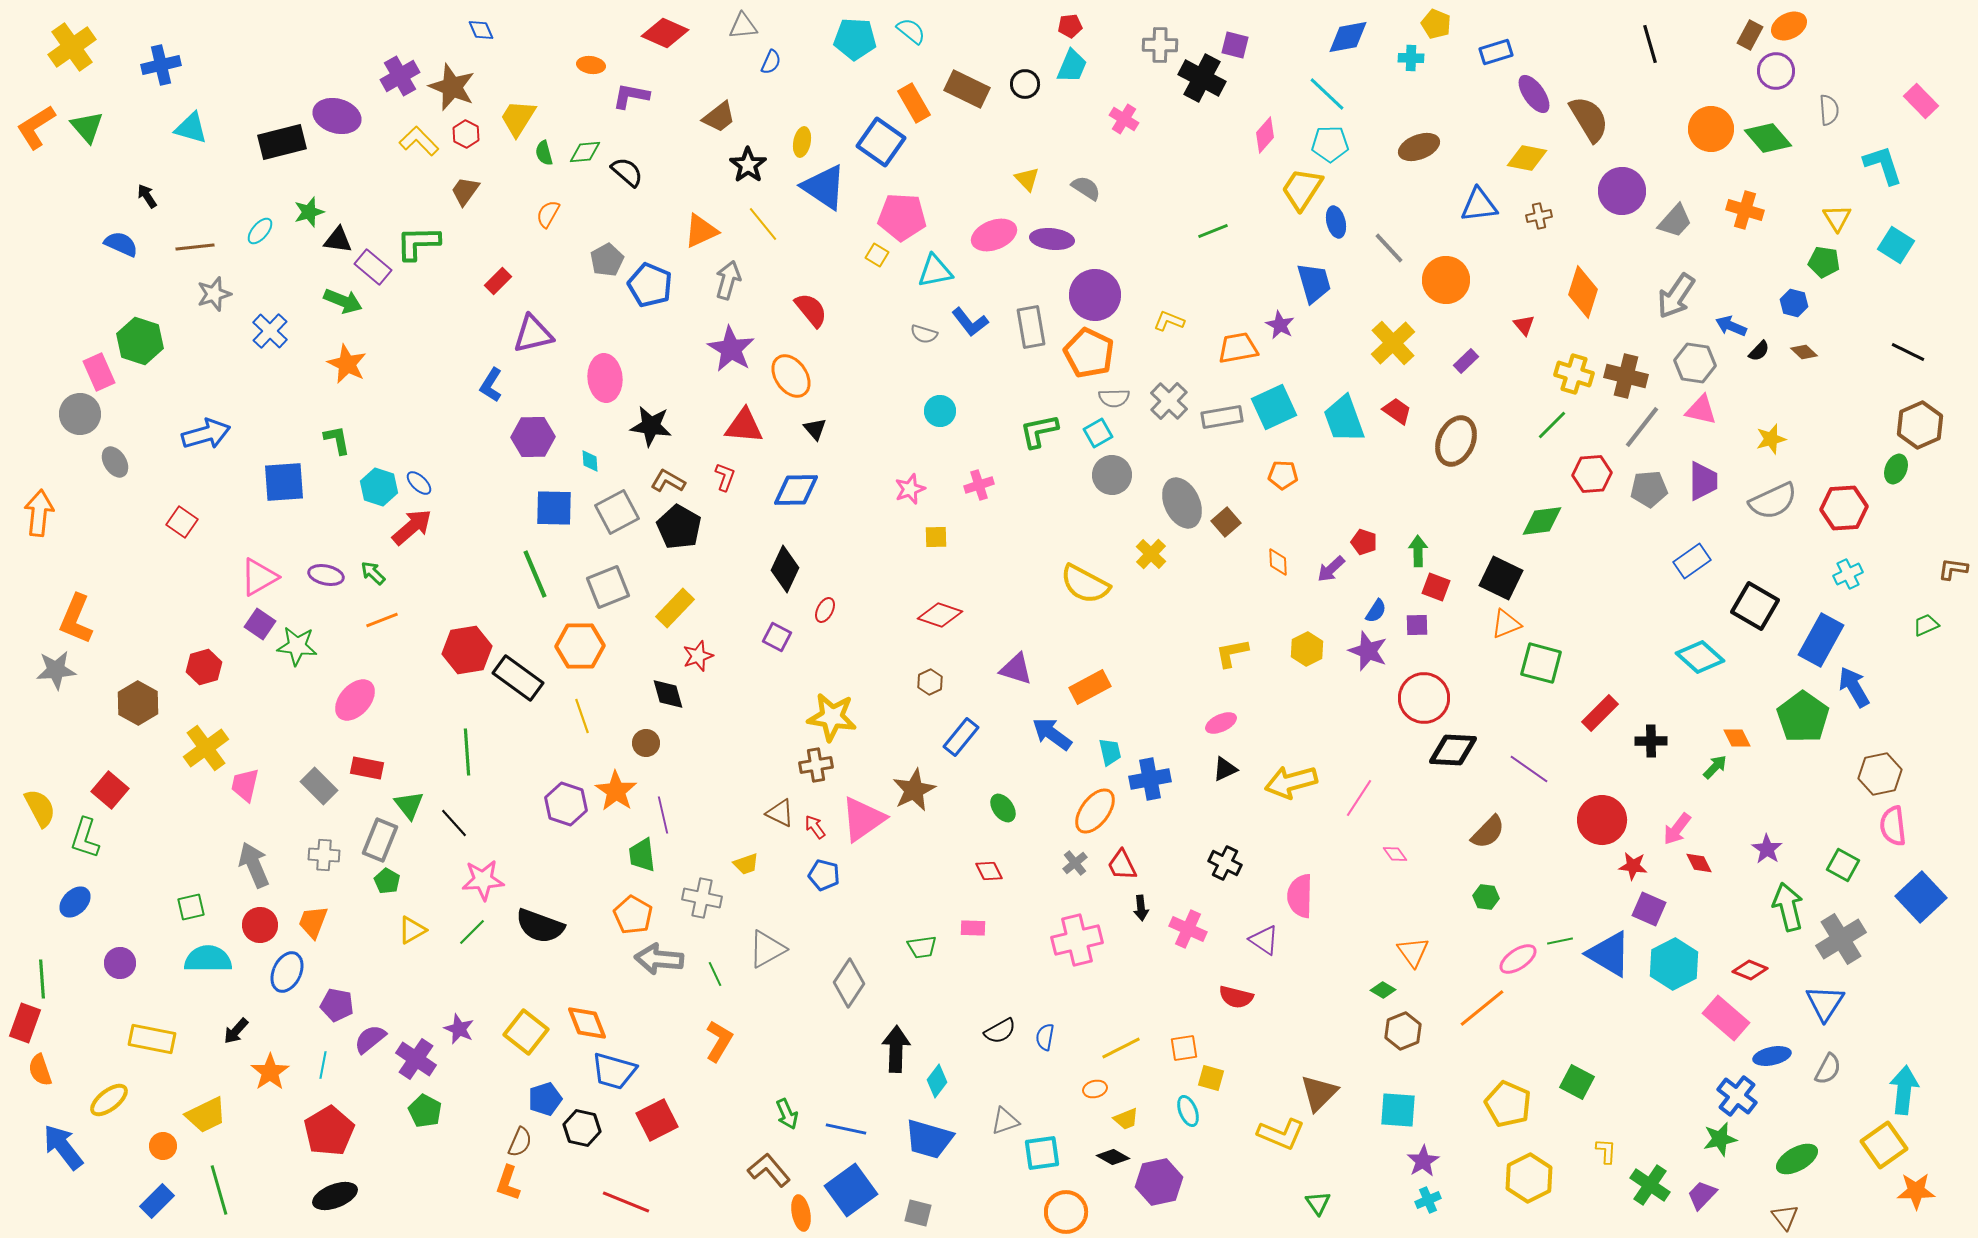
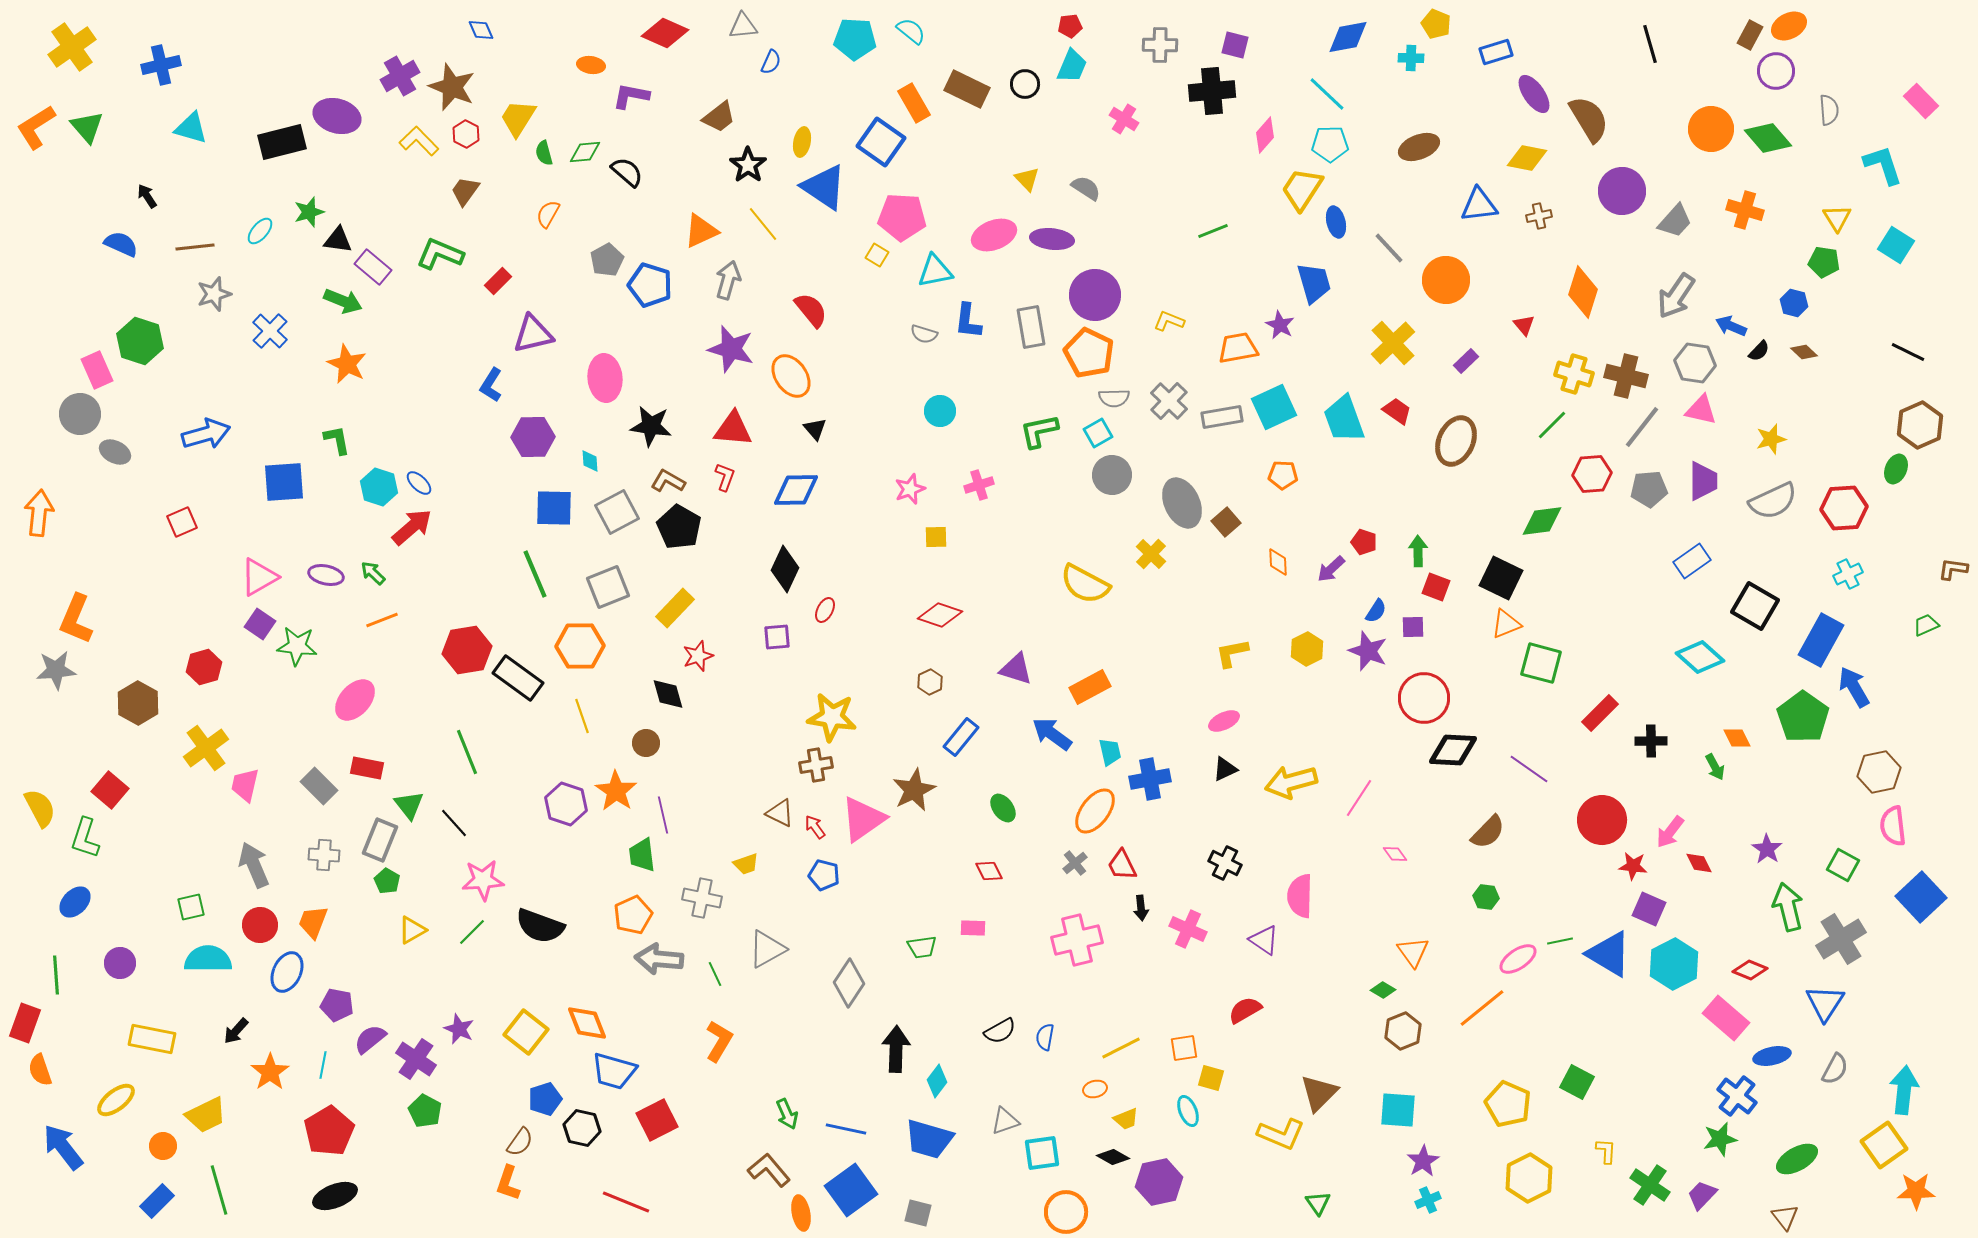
black cross at (1202, 78): moved 10 px right, 13 px down; rotated 33 degrees counterclockwise
green L-shape at (418, 243): moved 22 px right, 11 px down; rotated 24 degrees clockwise
blue pentagon at (650, 285): rotated 6 degrees counterclockwise
blue L-shape at (970, 322): moved 2 px left, 1 px up; rotated 45 degrees clockwise
purple star at (731, 349): rotated 15 degrees counterclockwise
pink rectangle at (99, 372): moved 2 px left, 2 px up
red triangle at (744, 426): moved 11 px left, 3 px down
gray ellipse at (115, 462): moved 10 px up; rotated 32 degrees counterclockwise
red square at (182, 522): rotated 32 degrees clockwise
purple square at (1417, 625): moved 4 px left, 2 px down
purple square at (777, 637): rotated 32 degrees counterclockwise
pink ellipse at (1221, 723): moved 3 px right, 2 px up
green line at (467, 752): rotated 18 degrees counterclockwise
green arrow at (1715, 767): rotated 108 degrees clockwise
brown hexagon at (1880, 774): moved 1 px left, 2 px up
pink arrow at (1677, 829): moved 7 px left, 3 px down
orange pentagon at (633, 915): rotated 18 degrees clockwise
green line at (42, 979): moved 14 px right, 4 px up
red semicircle at (1236, 997): moved 9 px right, 13 px down; rotated 136 degrees clockwise
gray semicircle at (1828, 1069): moved 7 px right
yellow ellipse at (109, 1100): moved 7 px right
brown semicircle at (520, 1142): rotated 12 degrees clockwise
